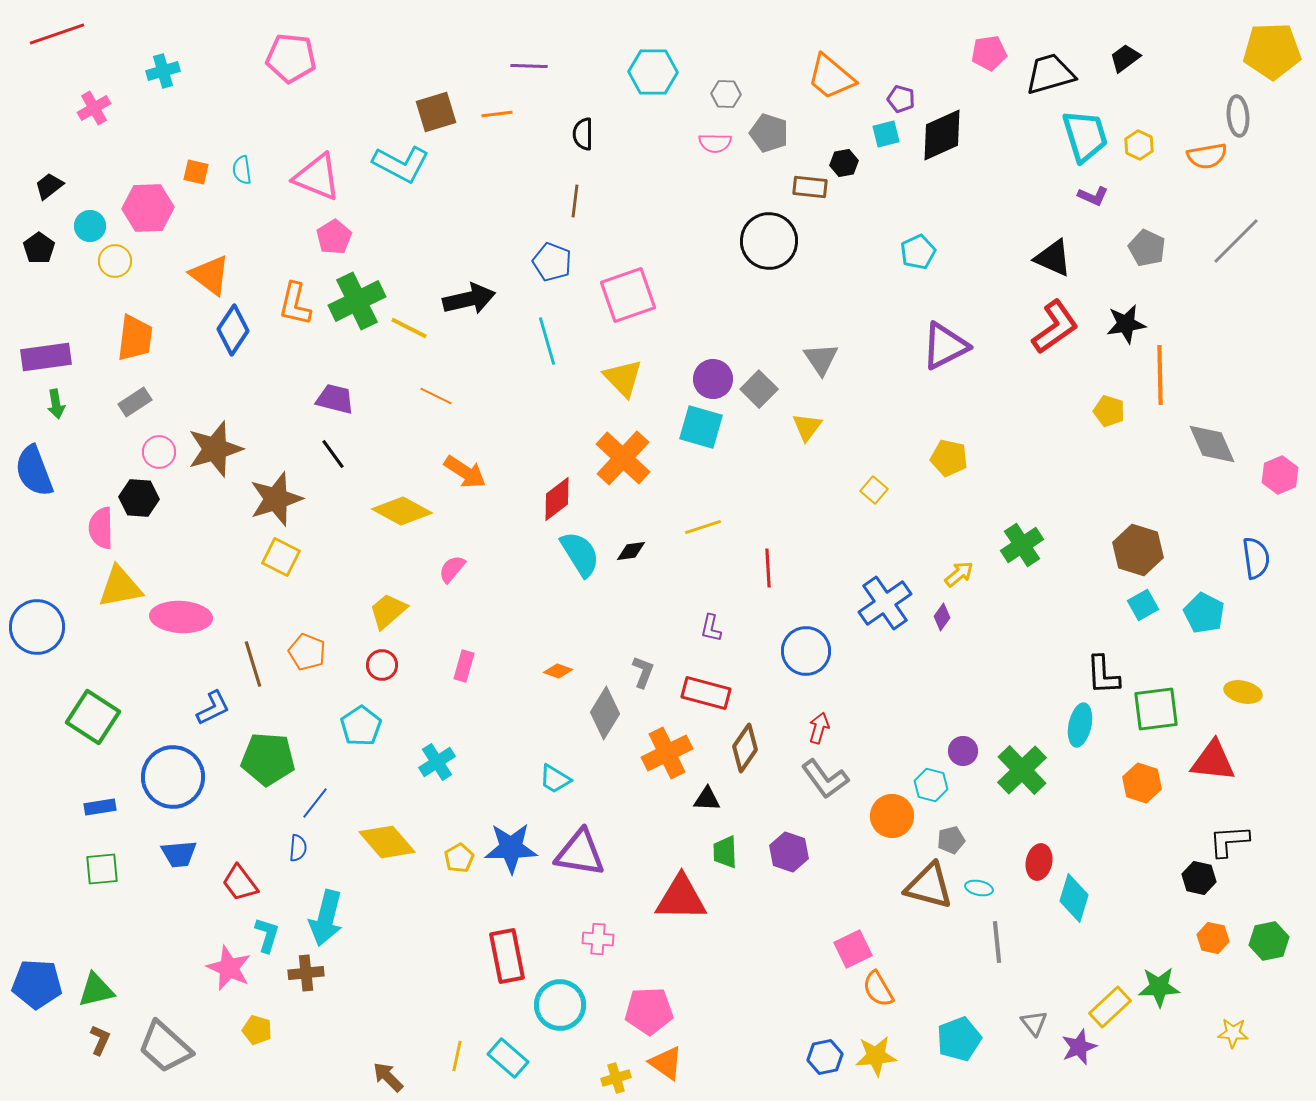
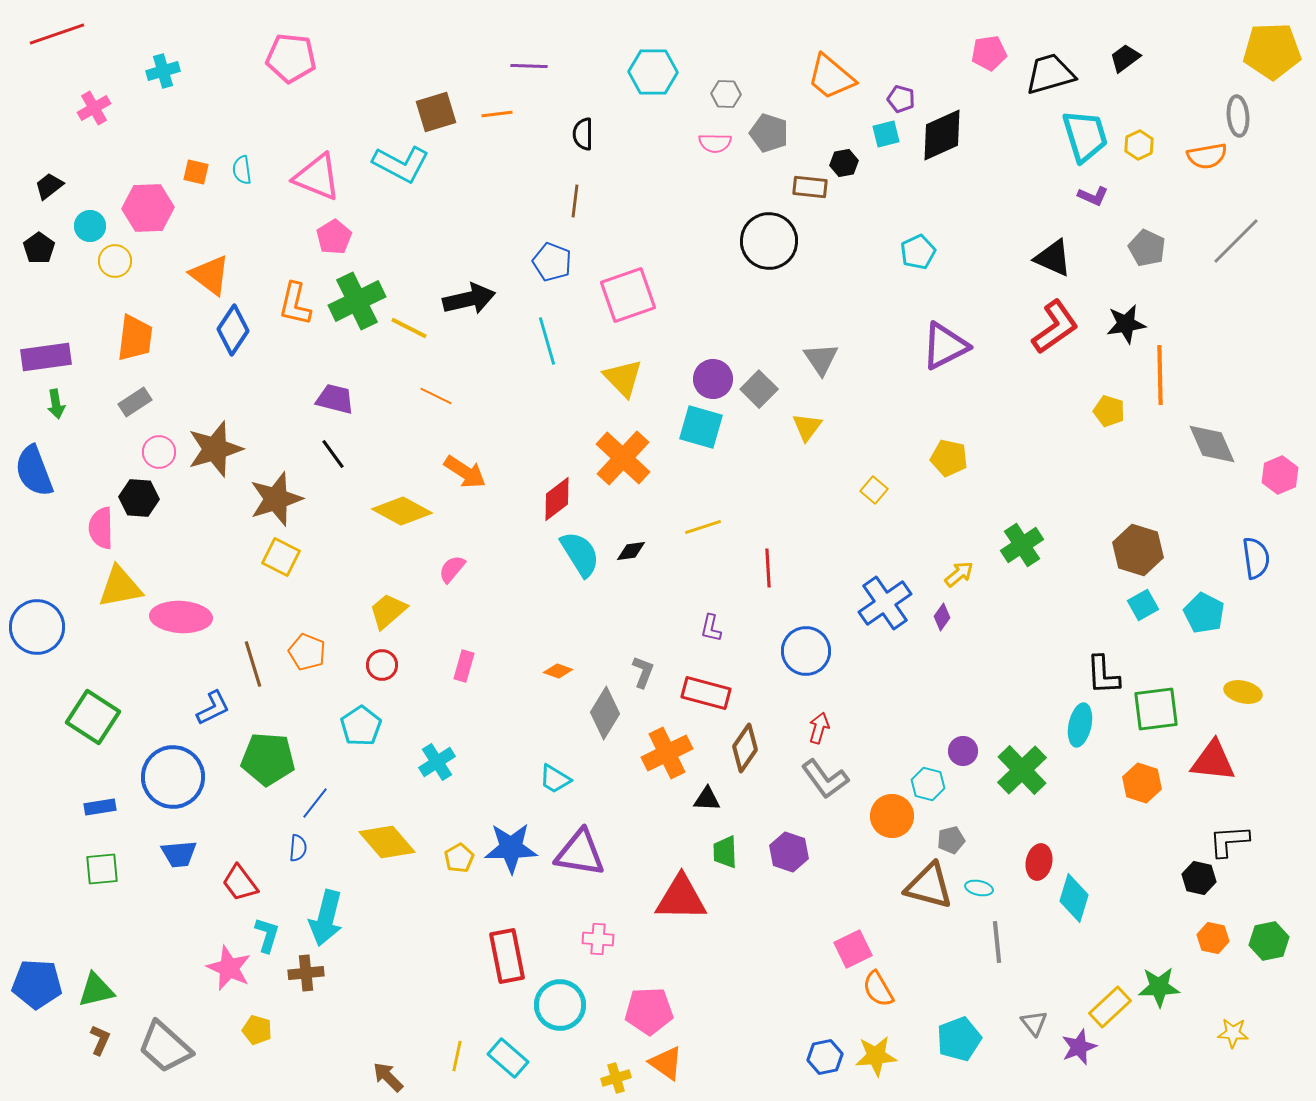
yellow hexagon at (1139, 145): rotated 8 degrees clockwise
cyan hexagon at (931, 785): moved 3 px left, 1 px up
